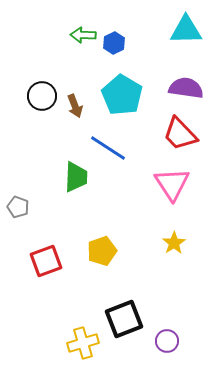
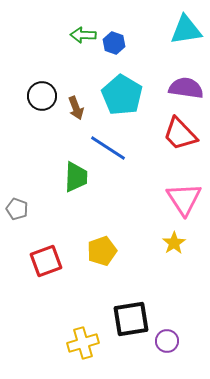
cyan triangle: rotated 8 degrees counterclockwise
blue hexagon: rotated 15 degrees counterclockwise
brown arrow: moved 1 px right, 2 px down
pink triangle: moved 12 px right, 15 px down
gray pentagon: moved 1 px left, 2 px down
black square: moved 7 px right; rotated 12 degrees clockwise
